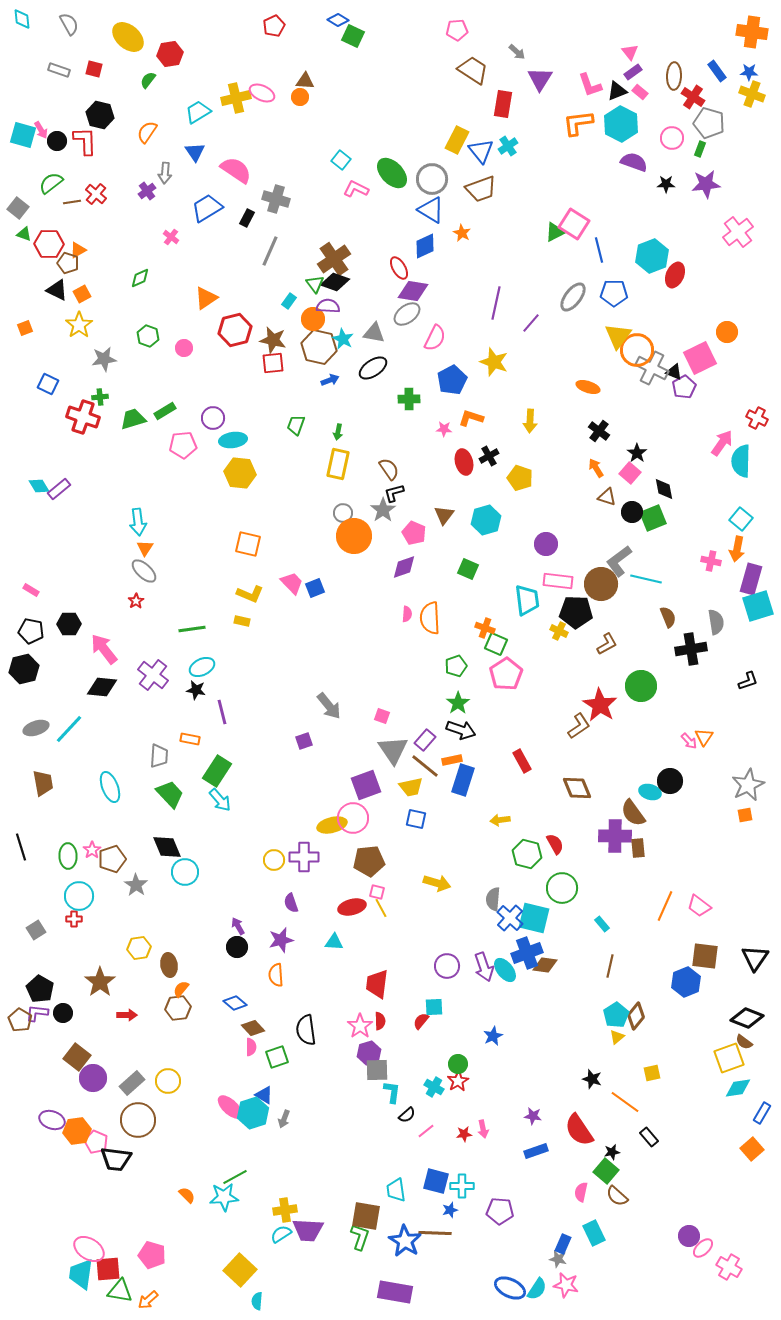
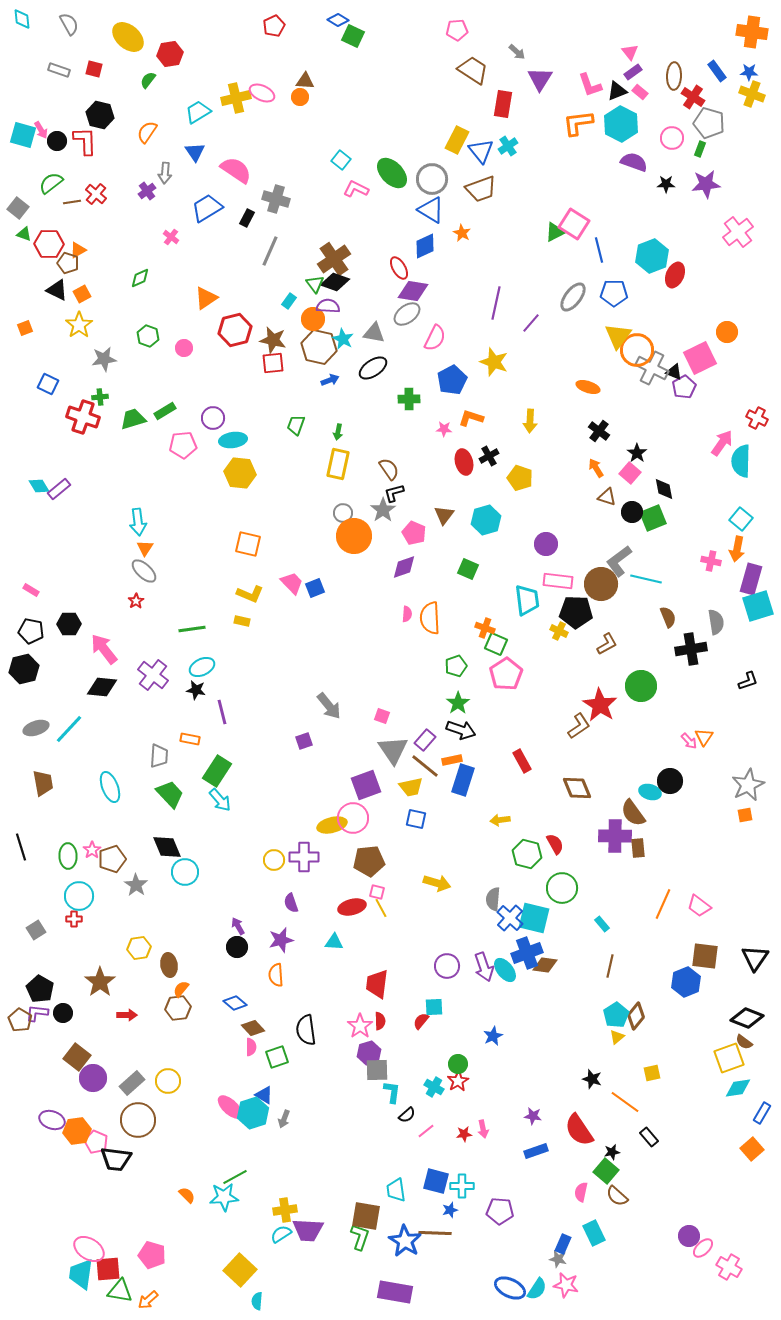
orange line at (665, 906): moved 2 px left, 2 px up
